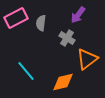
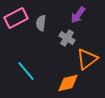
orange diamond: moved 5 px right, 1 px down
